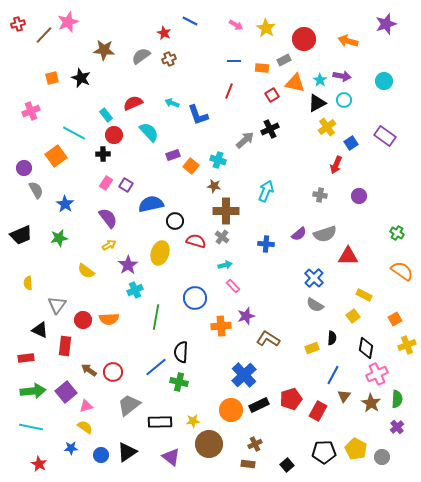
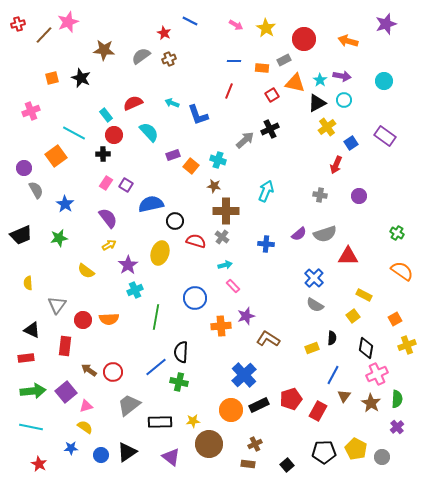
black triangle at (40, 330): moved 8 px left
